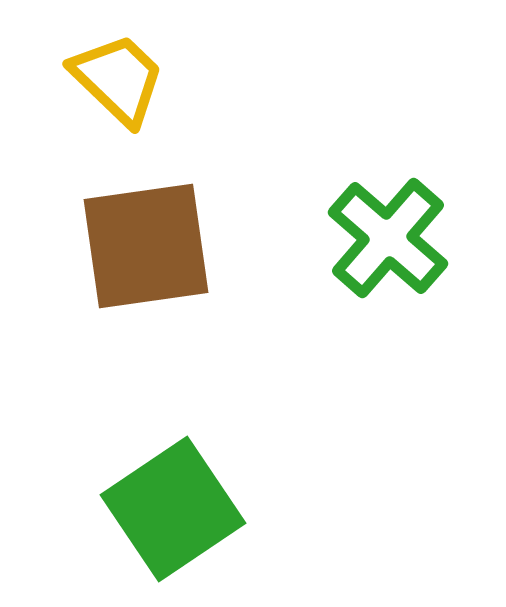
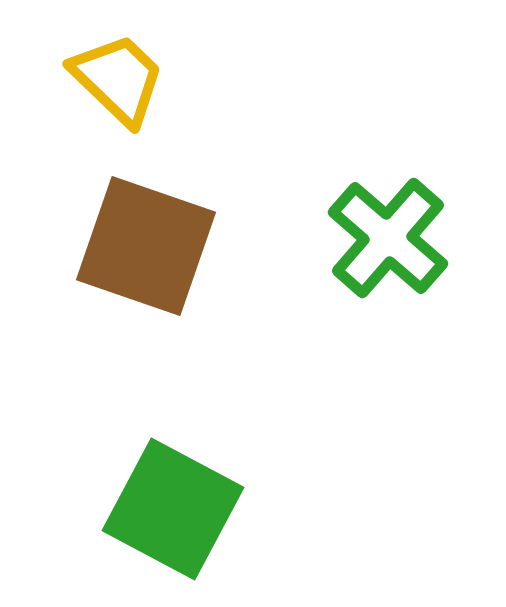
brown square: rotated 27 degrees clockwise
green square: rotated 28 degrees counterclockwise
